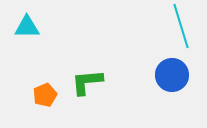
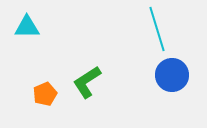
cyan line: moved 24 px left, 3 px down
green L-shape: rotated 28 degrees counterclockwise
orange pentagon: moved 1 px up
